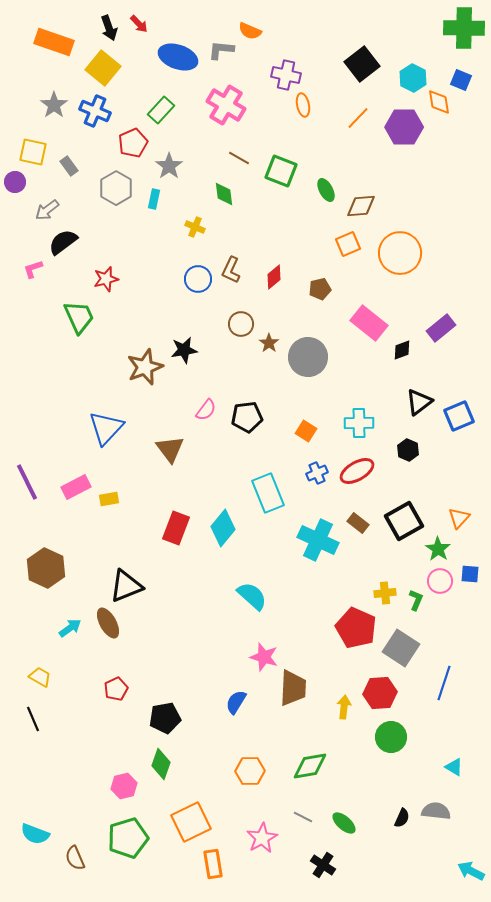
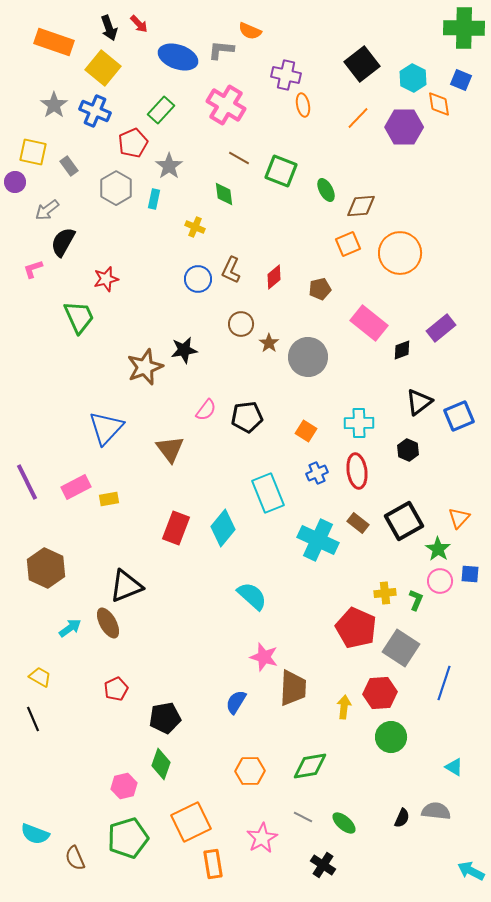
orange diamond at (439, 102): moved 2 px down
black semicircle at (63, 242): rotated 24 degrees counterclockwise
red ellipse at (357, 471): rotated 68 degrees counterclockwise
